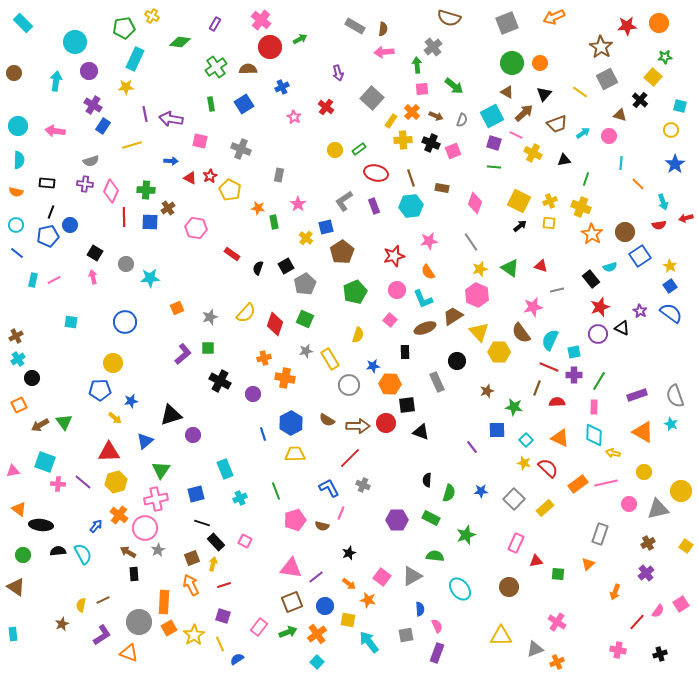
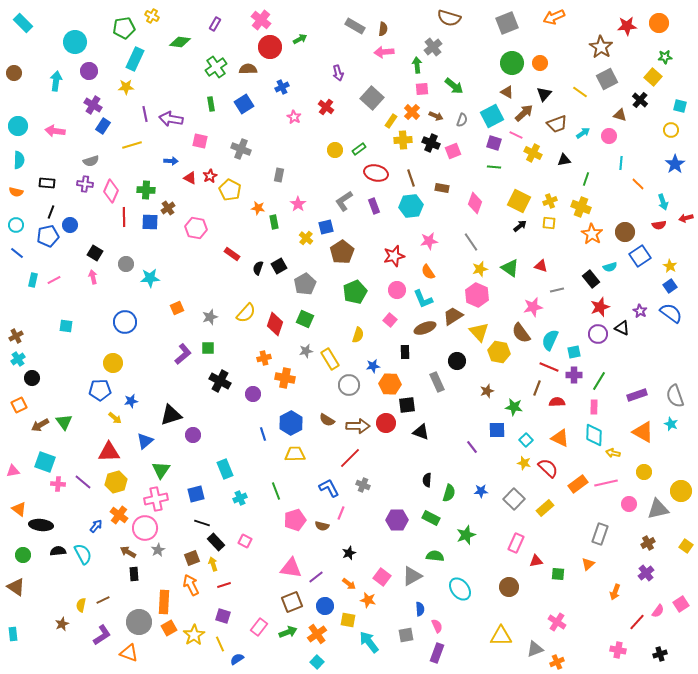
black square at (286, 266): moved 7 px left
cyan square at (71, 322): moved 5 px left, 4 px down
yellow hexagon at (499, 352): rotated 10 degrees clockwise
yellow arrow at (213, 564): rotated 32 degrees counterclockwise
